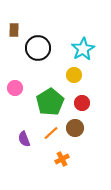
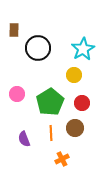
pink circle: moved 2 px right, 6 px down
orange line: rotated 49 degrees counterclockwise
